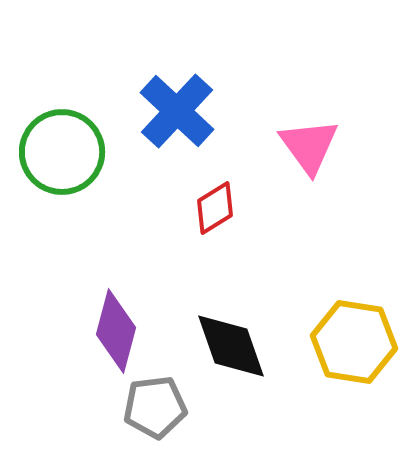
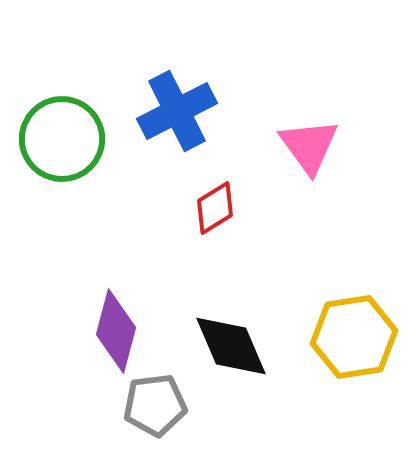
blue cross: rotated 20 degrees clockwise
green circle: moved 13 px up
yellow hexagon: moved 5 px up; rotated 18 degrees counterclockwise
black diamond: rotated 4 degrees counterclockwise
gray pentagon: moved 2 px up
